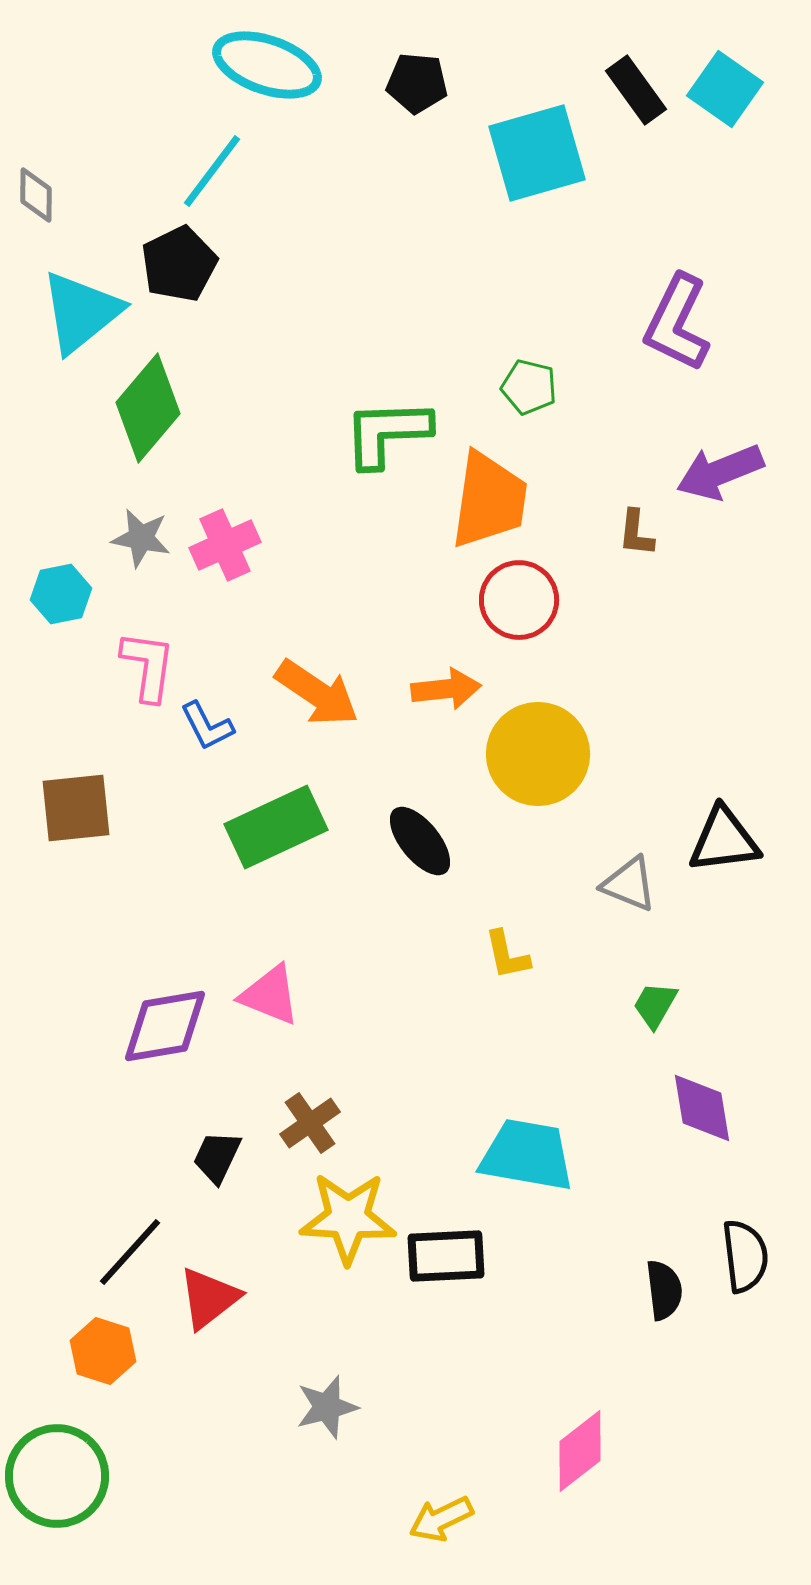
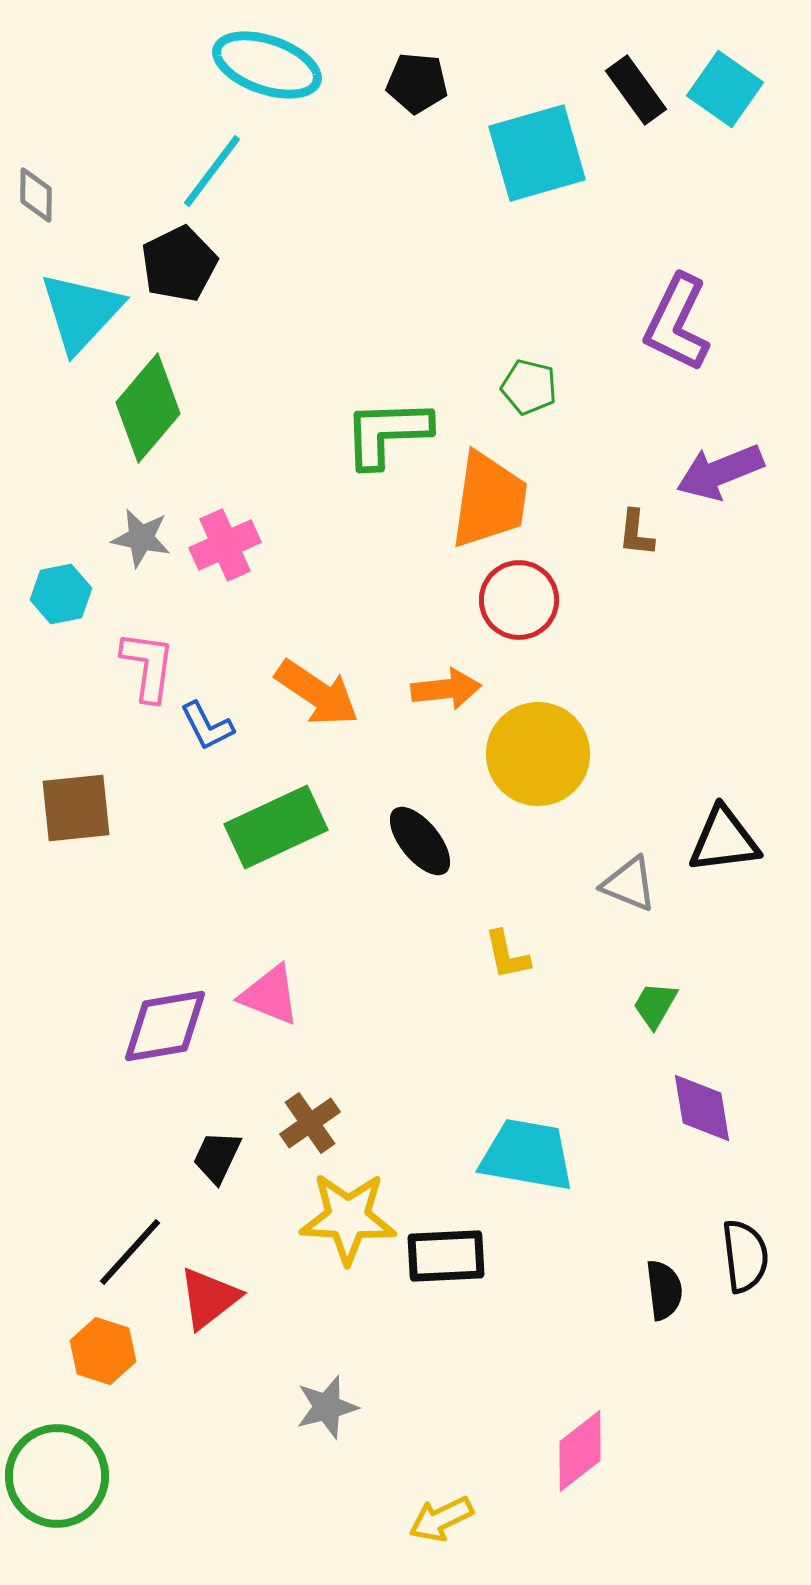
cyan triangle at (81, 312): rotated 8 degrees counterclockwise
